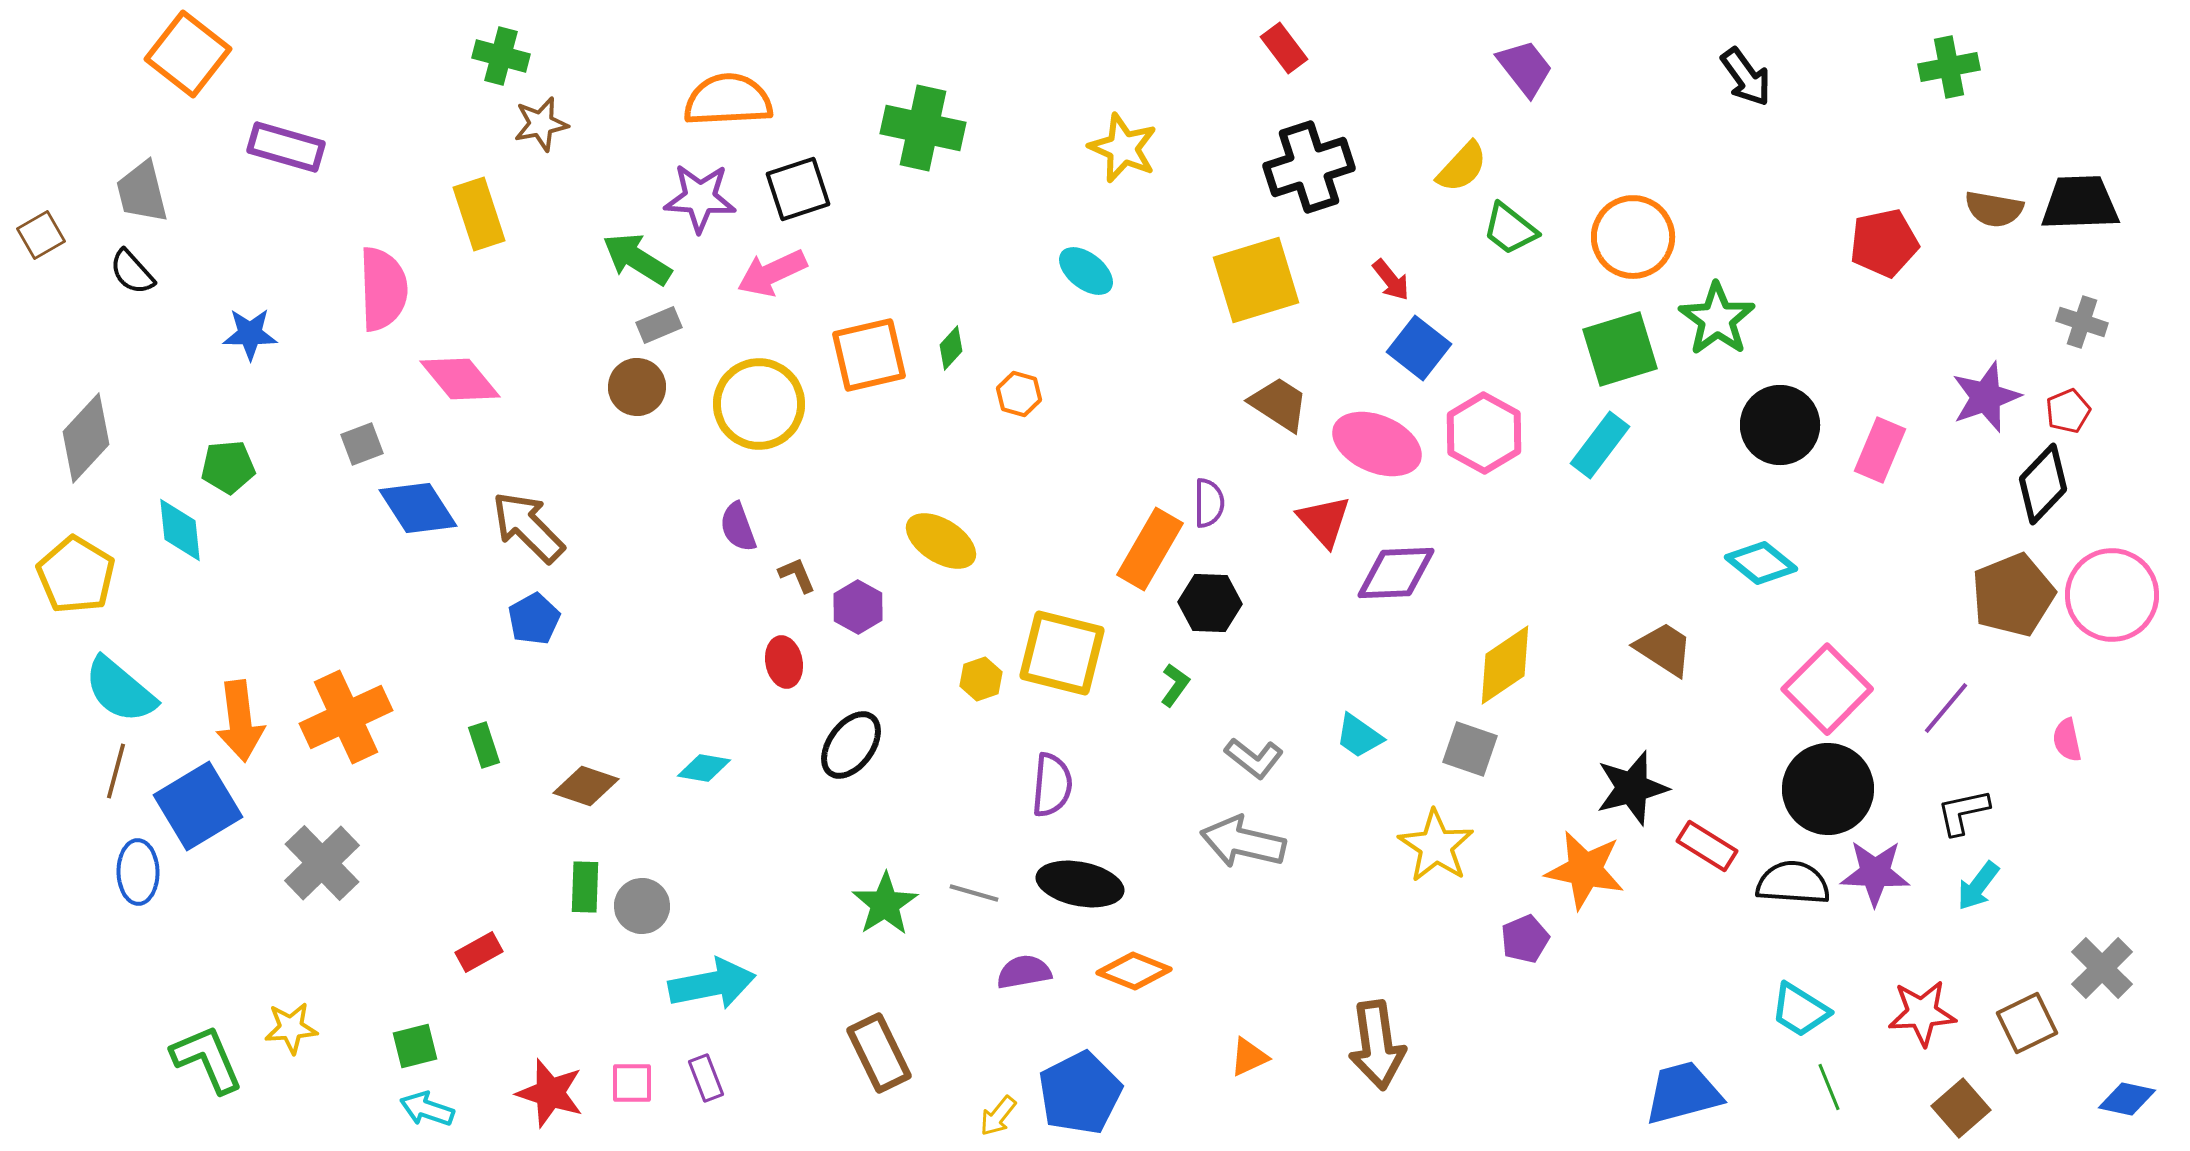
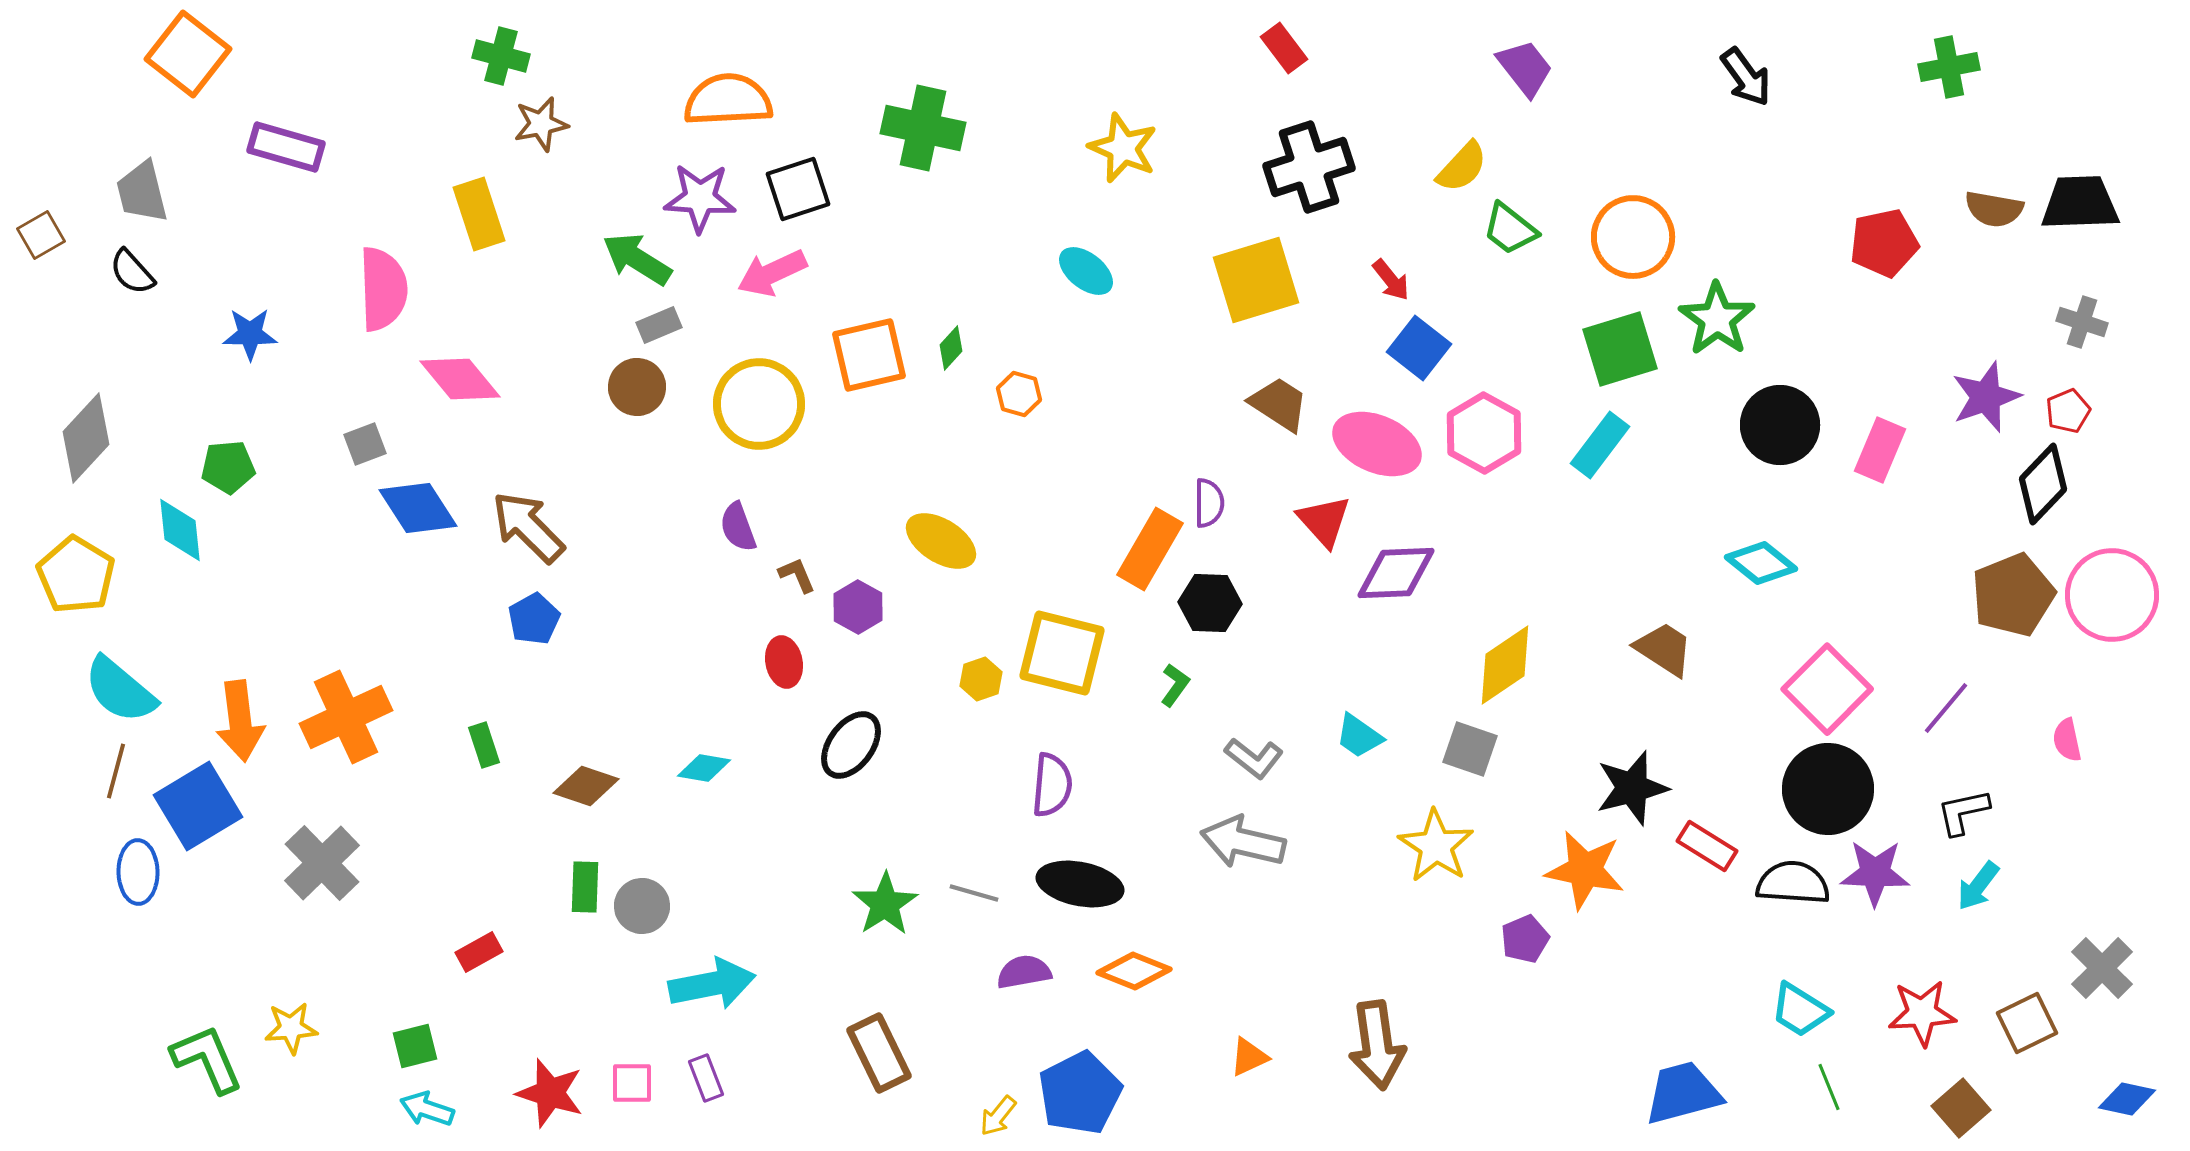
gray square at (362, 444): moved 3 px right
